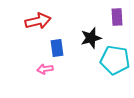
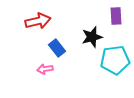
purple rectangle: moved 1 px left, 1 px up
black star: moved 1 px right, 1 px up
blue rectangle: rotated 30 degrees counterclockwise
cyan pentagon: rotated 16 degrees counterclockwise
